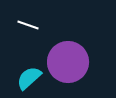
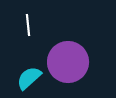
white line: rotated 65 degrees clockwise
